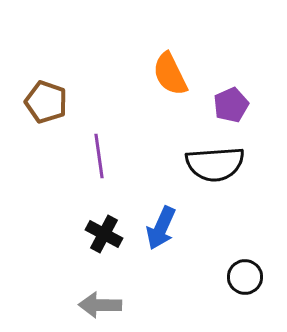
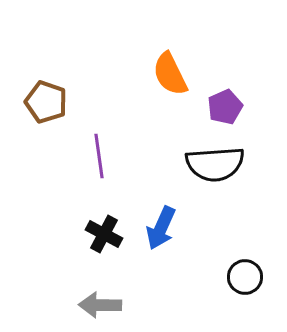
purple pentagon: moved 6 px left, 2 px down
